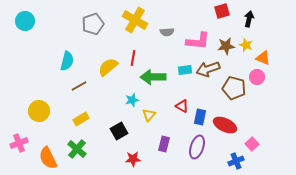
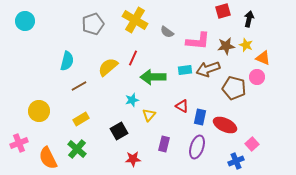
red square: moved 1 px right
gray semicircle: rotated 40 degrees clockwise
red line: rotated 14 degrees clockwise
